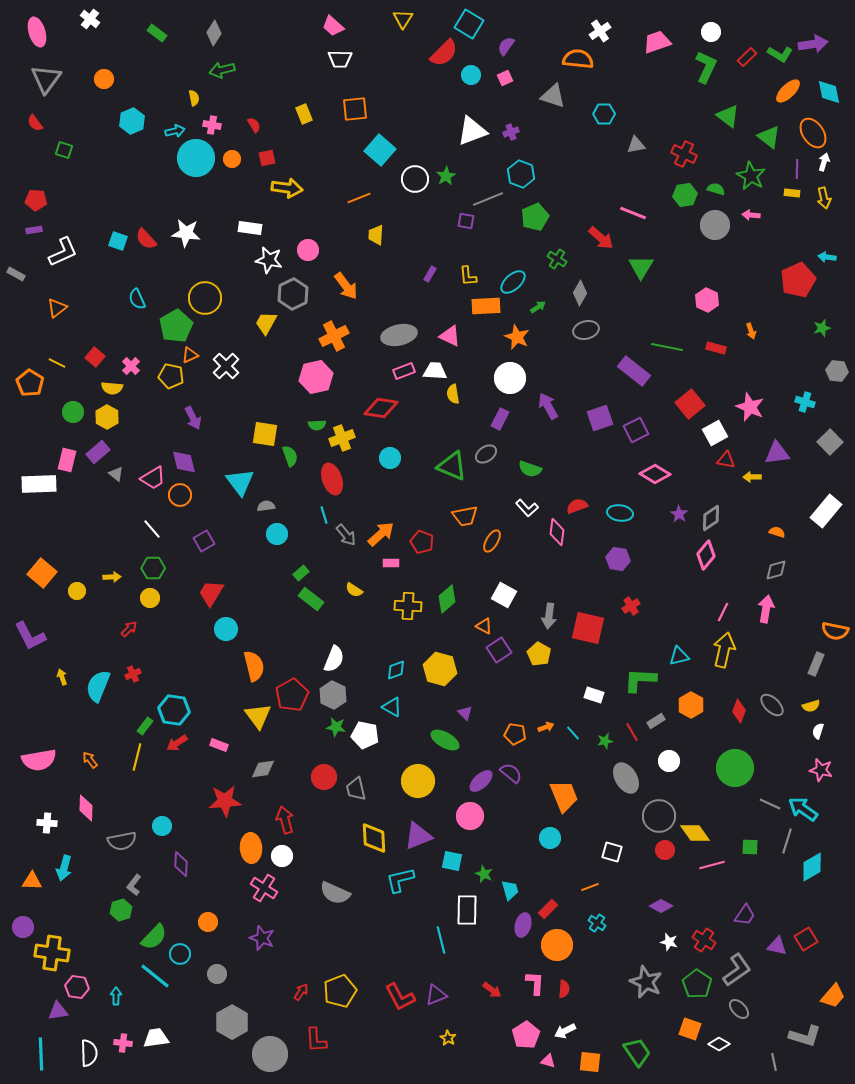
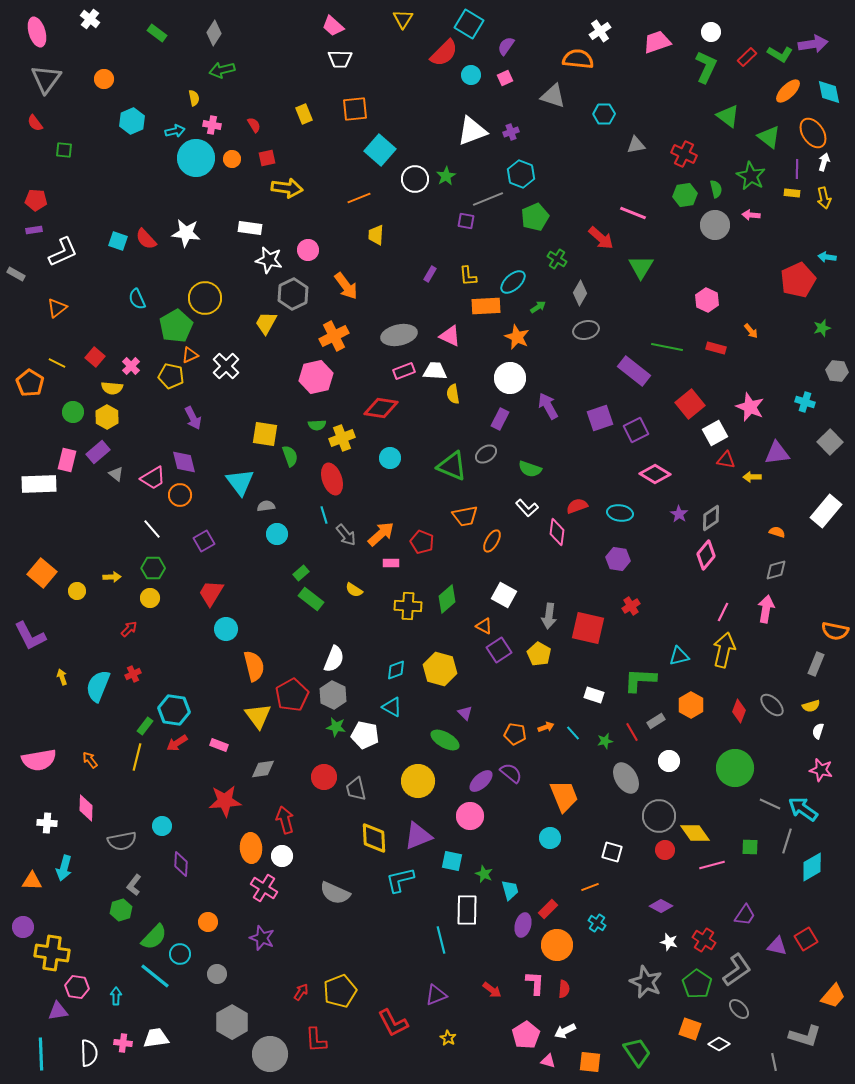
green square at (64, 150): rotated 12 degrees counterclockwise
green semicircle at (716, 189): rotated 60 degrees clockwise
orange arrow at (751, 331): rotated 21 degrees counterclockwise
red L-shape at (400, 997): moved 7 px left, 26 px down
